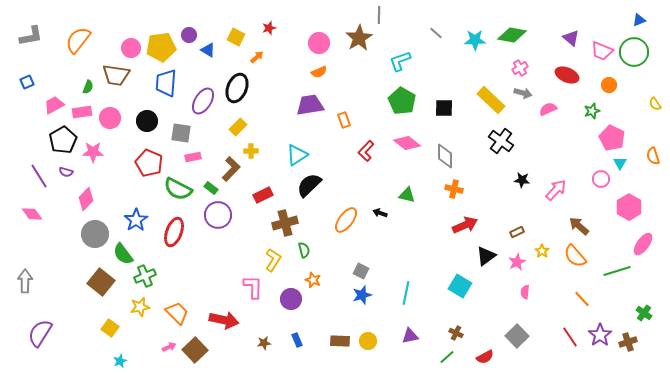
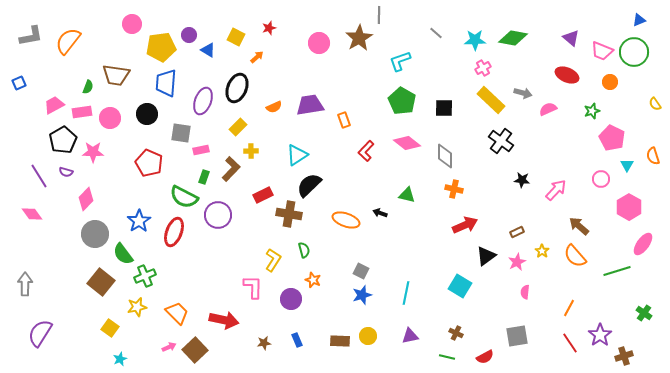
green diamond at (512, 35): moved 1 px right, 3 px down
orange semicircle at (78, 40): moved 10 px left, 1 px down
pink circle at (131, 48): moved 1 px right, 24 px up
pink cross at (520, 68): moved 37 px left
orange semicircle at (319, 72): moved 45 px left, 35 px down
blue square at (27, 82): moved 8 px left, 1 px down
orange circle at (609, 85): moved 1 px right, 3 px up
purple ellipse at (203, 101): rotated 12 degrees counterclockwise
black circle at (147, 121): moved 7 px up
pink rectangle at (193, 157): moved 8 px right, 7 px up
cyan triangle at (620, 163): moved 7 px right, 2 px down
green rectangle at (211, 188): moved 7 px left, 11 px up; rotated 72 degrees clockwise
green semicircle at (178, 189): moved 6 px right, 8 px down
blue star at (136, 220): moved 3 px right, 1 px down
orange ellipse at (346, 220): rotated 72 degrees clockwise
brown cross at (285, 223): moved 4 px right, 9 px up; rotated 25 degrees clockwise
gray arrow at (25, 281): moved 3 px down
orange line at (582, 299): moved 13 px left, 9 px down; rotated 72 degrees clockwise
yellow star at (140, 307): moved 3 px left
gray square at (517, 336): rotated 35 degrees clockwise
red line at (570, 337): moved 6 px down
yellow circle at (368, 341): moved 5 px up
brown cross at (628, 342): moved 4 px left, 14 px down
green line at (447, 357): rotated 56 degrees clockwise
cyan star at (120, 361): moved 2 px up
